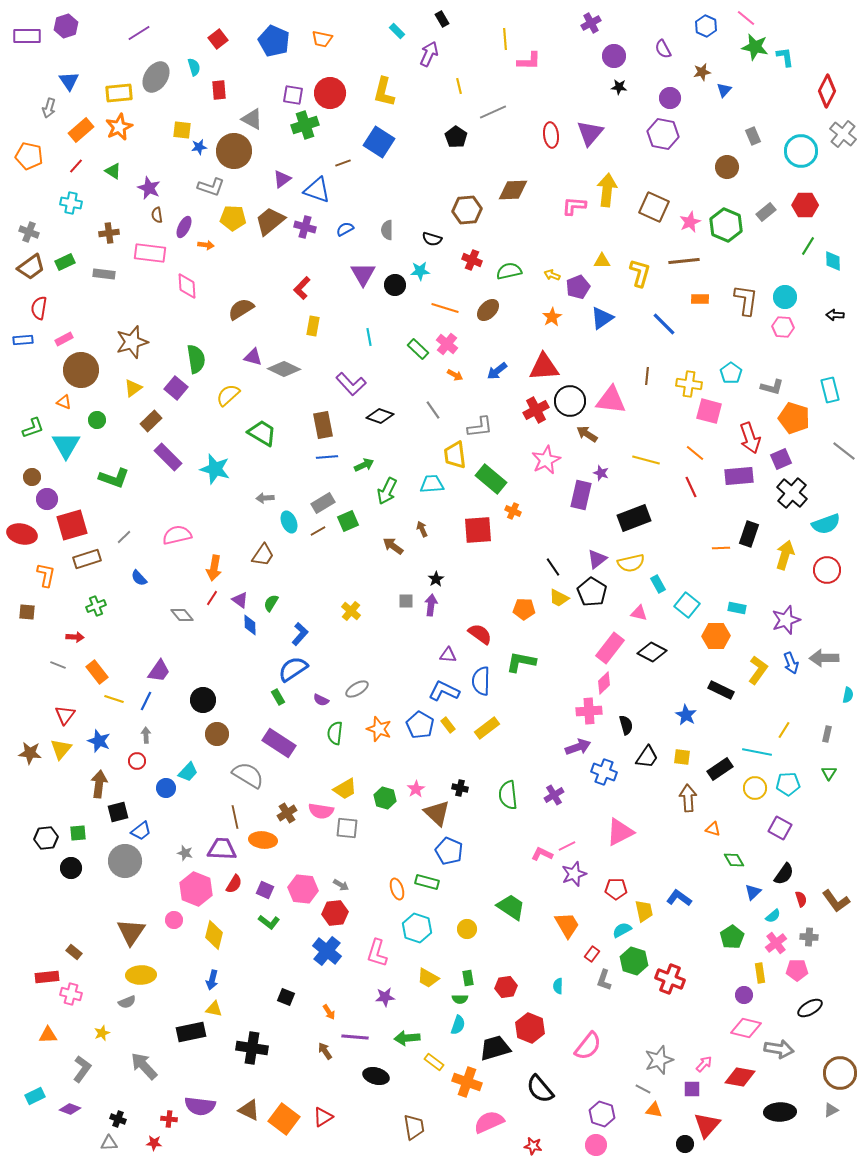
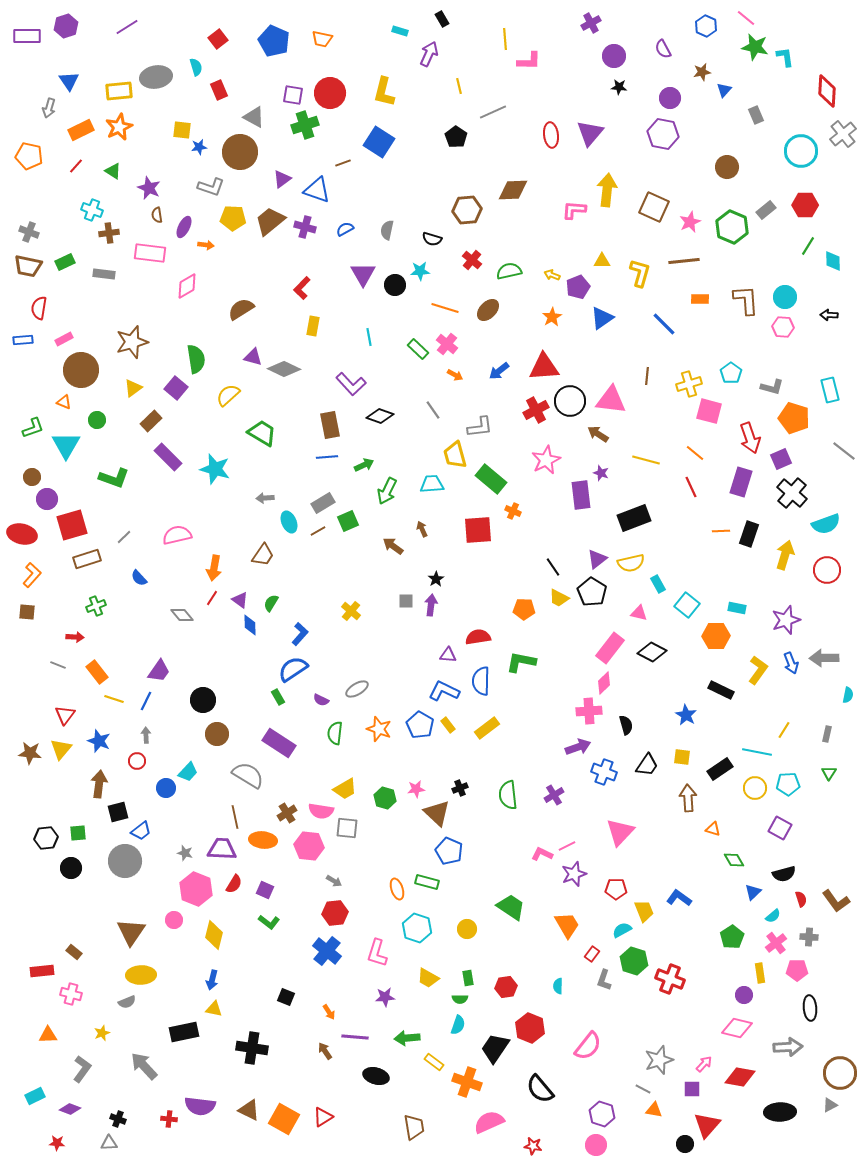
cyan rectangle at (397, 31): moved 3 px right; rotated 28 degrees counterclockwise
purple line at (139, 33): moved 12 px left, 6 px up
cyan semicircle at (194, 67): moved 2 px right
gray ellipse at (156, 77): rotated 48 degrees clockwise
red rectangle at (219, 90): rotated 18 degrees counterclockwise
red diamond at (827, 91): rotated 24 degrees counterclockwise
yellow rectangle at (119, 93): moved 2 px up
gray triangle at (252, 119): moved 2 px right, 2 px up
orange rectangle at (81, 130): rotated 15 degrees clockwise
gray cross at (843, 134): rotated 12 degrees clockwise
gray rectangle at (753, 136): moved 3 px right, 21 px up
brown circle at (234, 151): moved 6 px right, 1 px down
cyan cross at (71, 203): moved 21 px right, 7 px down; rotated 10 degrees clockwise
pink L-shape at (574, 206): moved 4 px down
gray rectangle at (766, 212): moved 2 px up
green hexagon at (726, 225): moved 6 px right, 2 px down
gray semicircle at (387, 230): rotated 12 degrees clockwise
red cross at (472, 260): rotated 18 degrees clockwise
brown trapezoid at (31, 267): moved 3 px left, 1 px up; rotated 48 degrees clockwise
pink diamond at (187, 286): rotated 64 degrees clockwise
brown L-shape at (746, 300): rotated 12 degrees counterclockwise
black arrow at (835, 315): moved 6 px left
blue arrow at (497, 371): moved 2 px right
yellow cross at (689, 384): rotated 25 degrees counterclockwise
brown rectangle at (323, 425): moved 7 px right
brown arrow at (587, 434): moved 11 px right
yellow trapezoid at (455, 455): rotated 8 degrees counterclockwise
purple rectangle at (739, 476): moved 2 px right, 6 px down; rotated 68 degrees counterclockwise
purple rectangle at (581, 495): rotated 20 degrees counterclockwise
orange line at (721, 548): moved 17 px up
orange L-shape at (46, 575): moved 14 px left; rotated 30 degrees clockwise
red semicircle at (480, 634): moved 2 px left, 3 px down; rotated 45 degrees counterclockwise
black trapezoid at (647, 757): moved 8 px down
black cross at (460, 788): rotated 35 degrees counterclockwise
pink star at (416, 789): rotated 24 degrees clockwise
pink triangle at (620, 832): rotated 20 degrees counterclockwise
black semicircle at (784, 874): rotated 40 degrees clockwise
gray arrow at (341, 885): moved 7 px left, 4 px up
pink hexagon at (303, 889): moved 6 px right, 43 px up
yellow trapezoid at (644, 911): rotated 10 degrees counterclockwise
red rectangle at (47, 977): moved 5 px left, 6 px up
black ellipse at (810, 1008): rotated 65 degrees counterclockwise
pink diamond at (746, 1028): moved 9 px left
black rectangle at (191, 1032): moved 7 px left
black trapezoid at (495, 1048): rotated 40 degrees counterclockwise
gray arrow at (779, 1049): moved 9 px right, 2 px up; rotated 12 degrees counterclockwise
gray triangle at (831, 1110): moved 1 px left, 5 px up
orange square at (284, 1119): rotated 8 degrees counterclockwise
red star at (154, 1143): moved 97 px left
